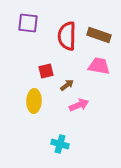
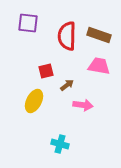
yellow ellipse: rotated 25 degrees clockwise
pink arrow: moved 4 px right; rotated 30 degrees clockwise
